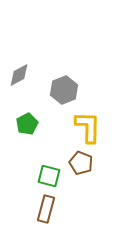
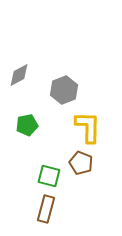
green pentagon: moved 1 px down; rotated 15 degrees clockwise
